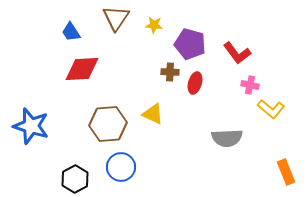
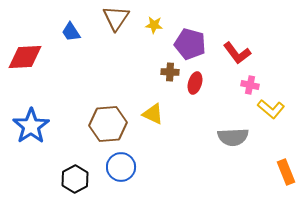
red diamond: moved 57 px left, 12 px up
blue star: rotated 21 degrees clockwise
gray semicircle: moved 6 px right, 1 px up
